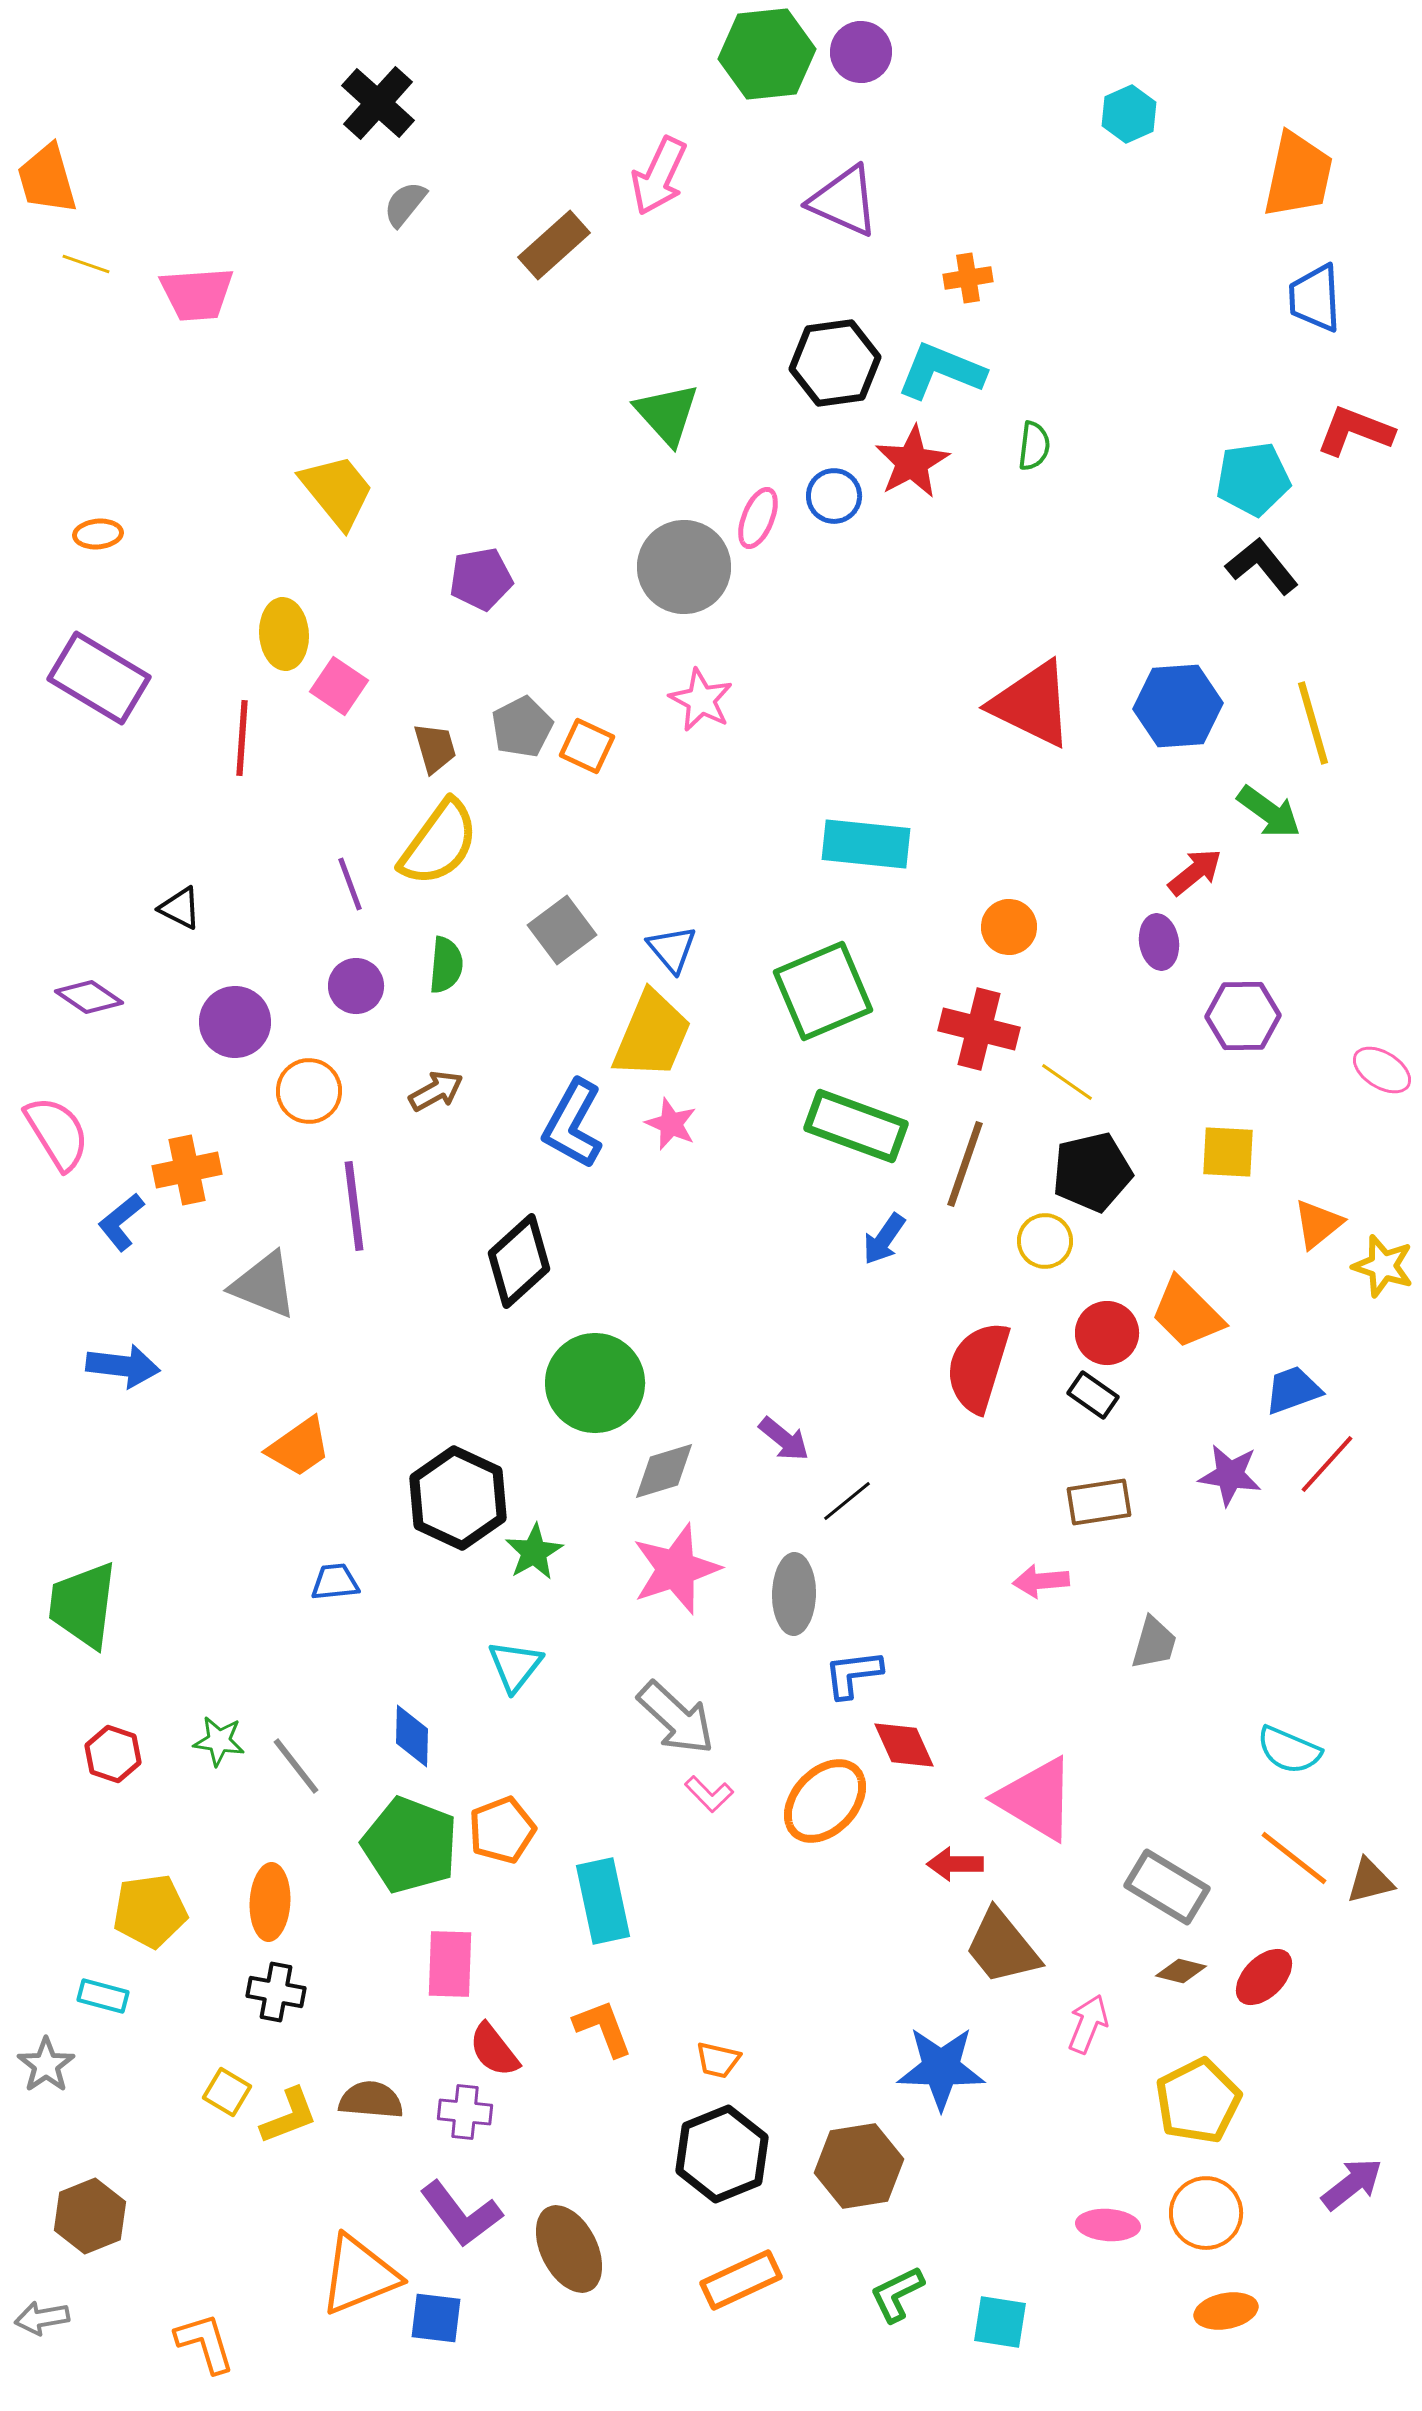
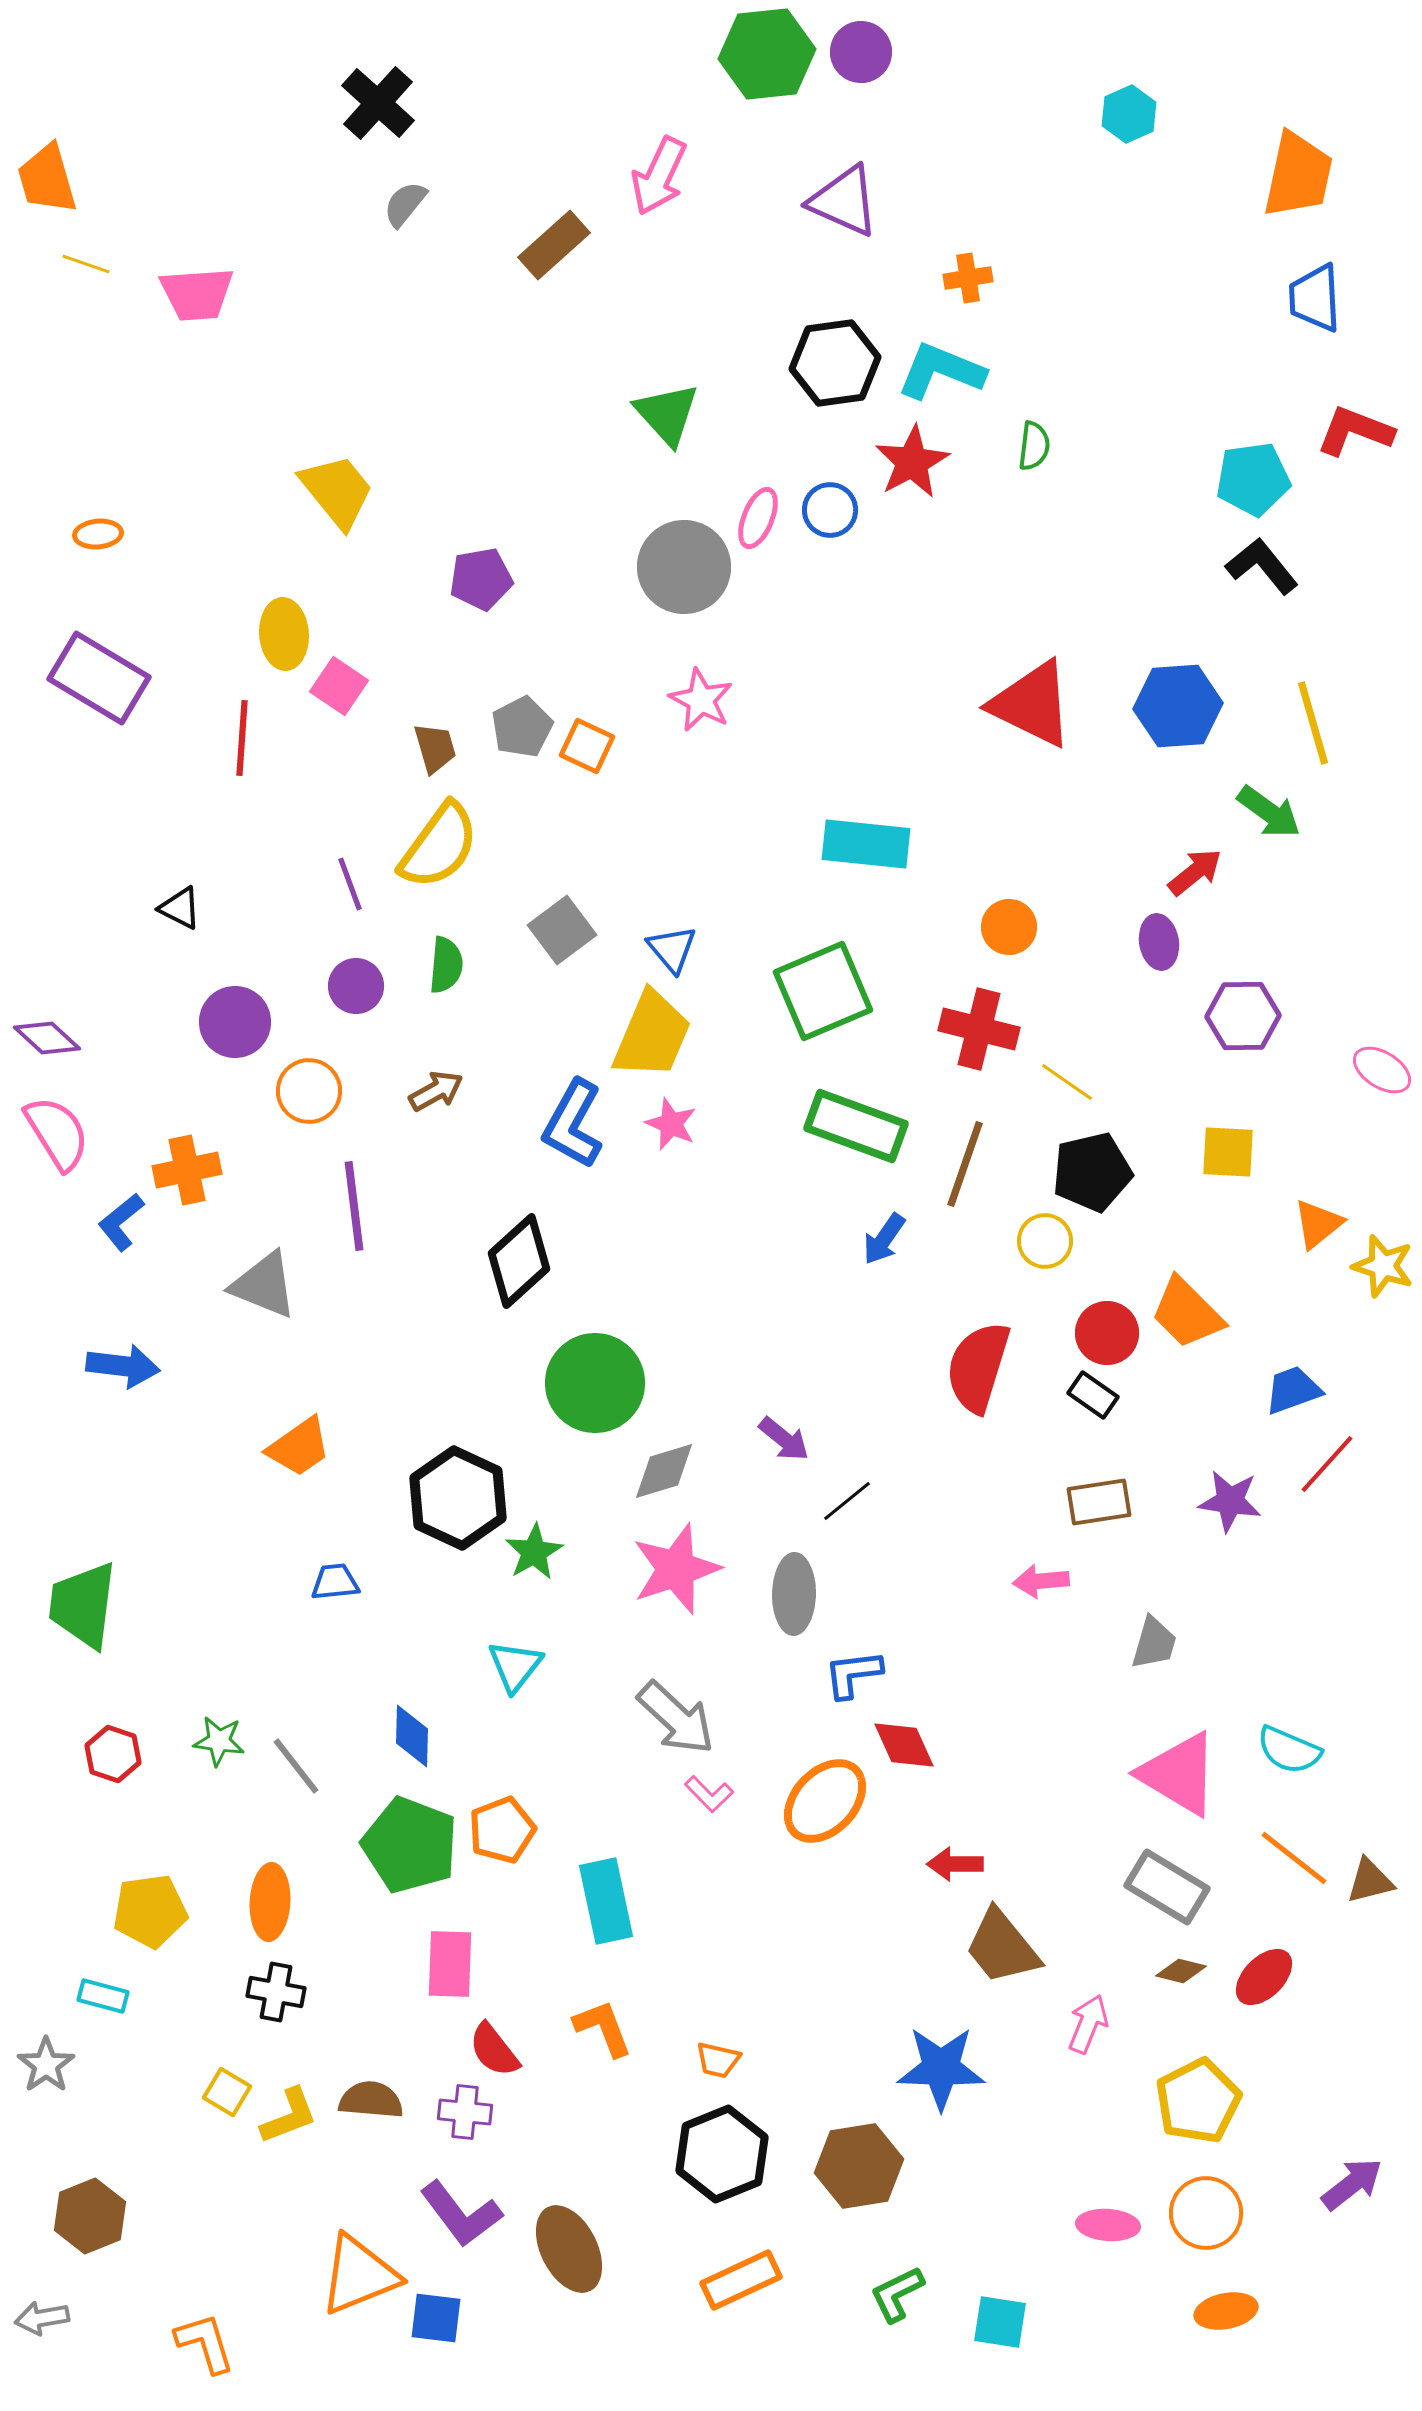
blue circle at (834, 496): moved 4 px left, 14 px down
yellow semicircle at (439, 843): moved 3 px down
purple diamond at (89, 997): moved 42 px left, 41 px down; rotated 8 degrees clockwise
purple star at (1230, 1475): moved 26 px down
pink triangle at (1036, 1799): moved 143 px right, 25 px up
cyan rectangle at (603, 1901): moved 3 px right
